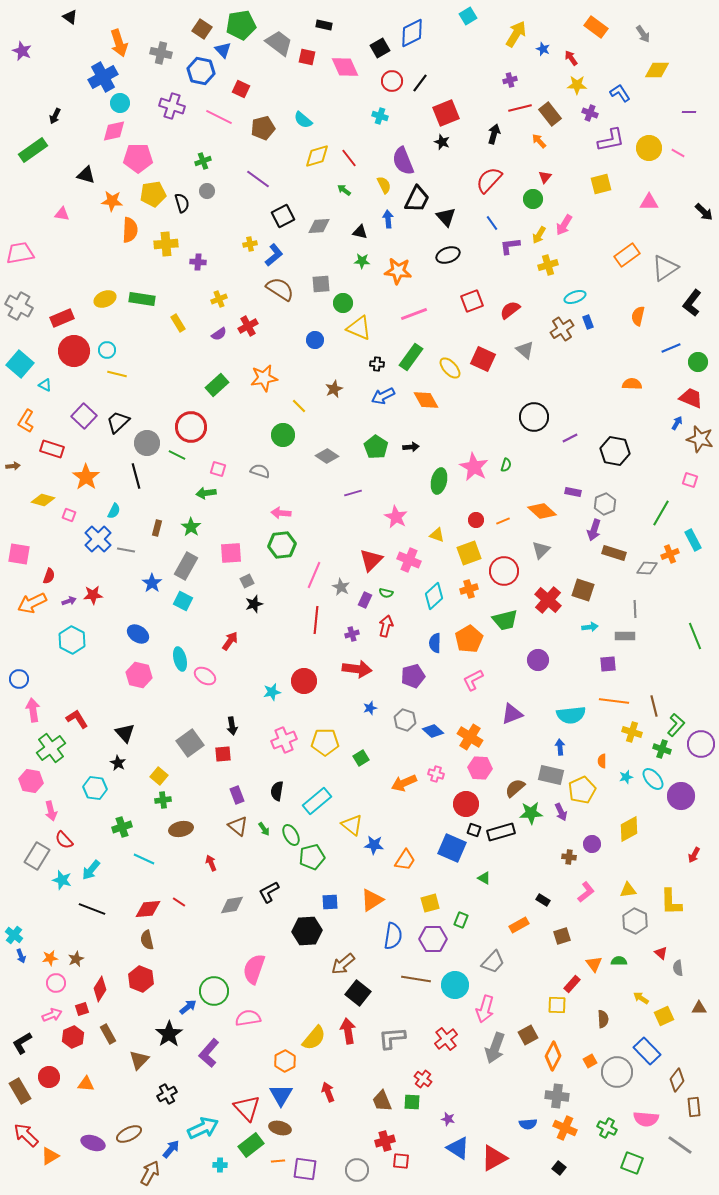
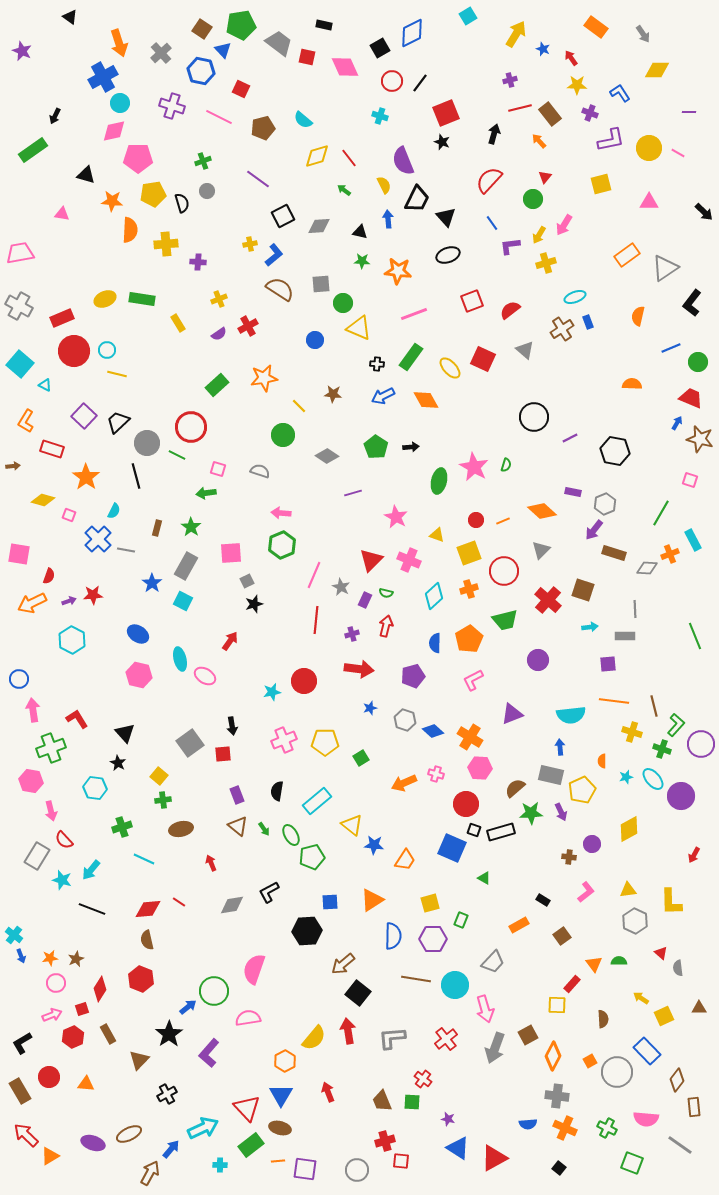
gray cross at (161, 53): rotated 35 degrees clockwise
yellow cross at (548, 265): moved 2 px left, 2 px up
brown star at (334, 389): moved 1 px left, 5 px down; rotated 30 degrees clockwise
purple arrow at (594, 530): rotated 20 degrees clockwise
green hexagon at (282, 545): rotated 16 degrees counterclockwise
red arrow at (357, 669): moved 2 px right
green cross at (51, 748): rotated 16 degrees clockwise
blue semicircle at (393, 936): rotated 8 degrees counterclockwise
brown square at (562, 936): rotated 18 degrees counterclockwise
pink arrow at (485, 1009): rotated 32 degrees counterclockwise
